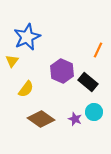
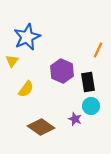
black rectangle: rotated 42 degrees clockwise
cyan circle: moved 3 px left, 6 px up
brown diamond: moved 8 px down
